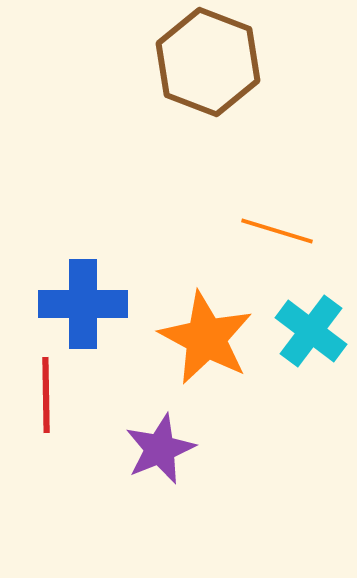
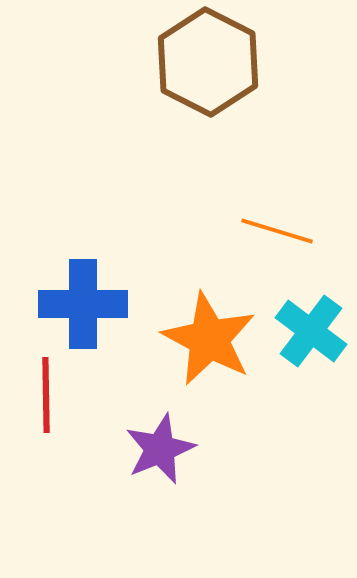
brown hexagon: rotated 6 degrees clockwise
orange star: moved 3 px right, 1 px down
